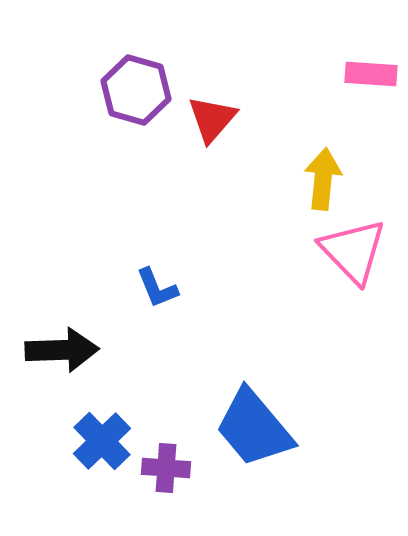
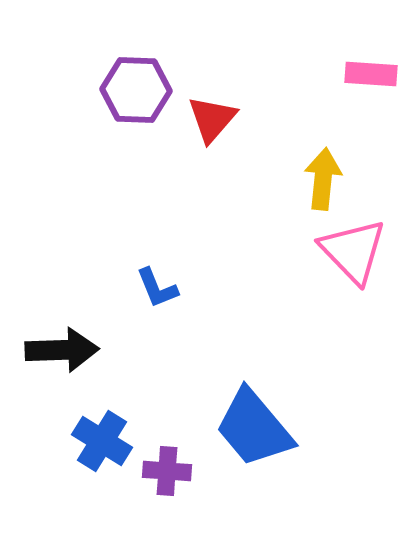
purple hexagon: rotated 14 degrees counterclockwise
blue cross: rotated 14 degrees counterclockwise
purple cross: moved 1 px right, 3 px down
